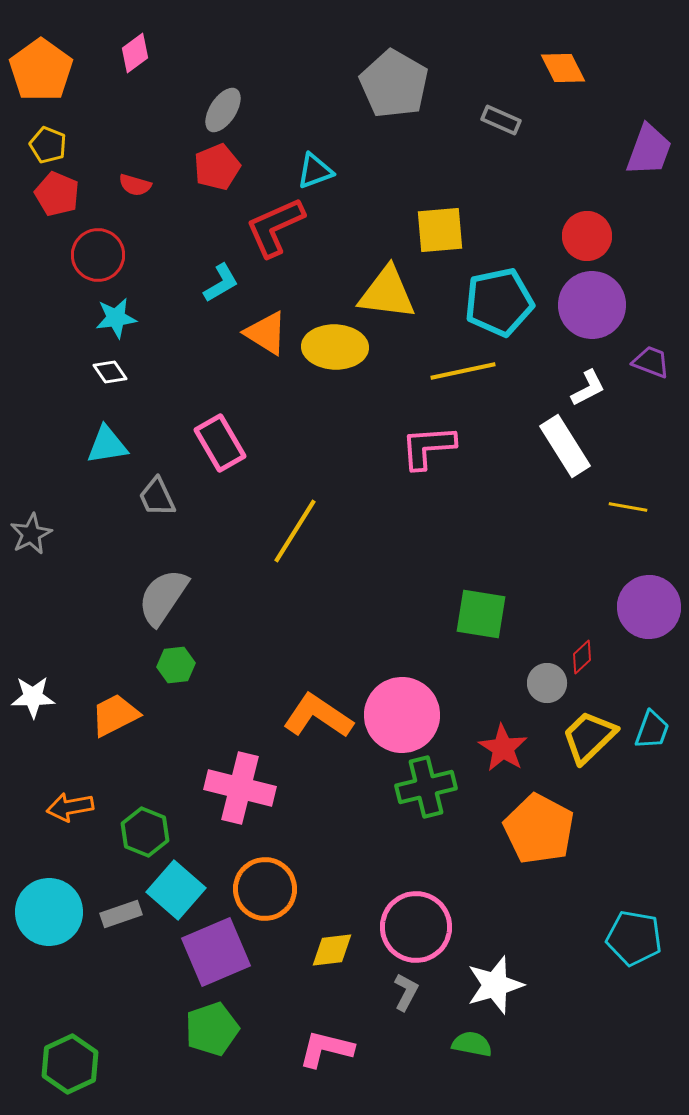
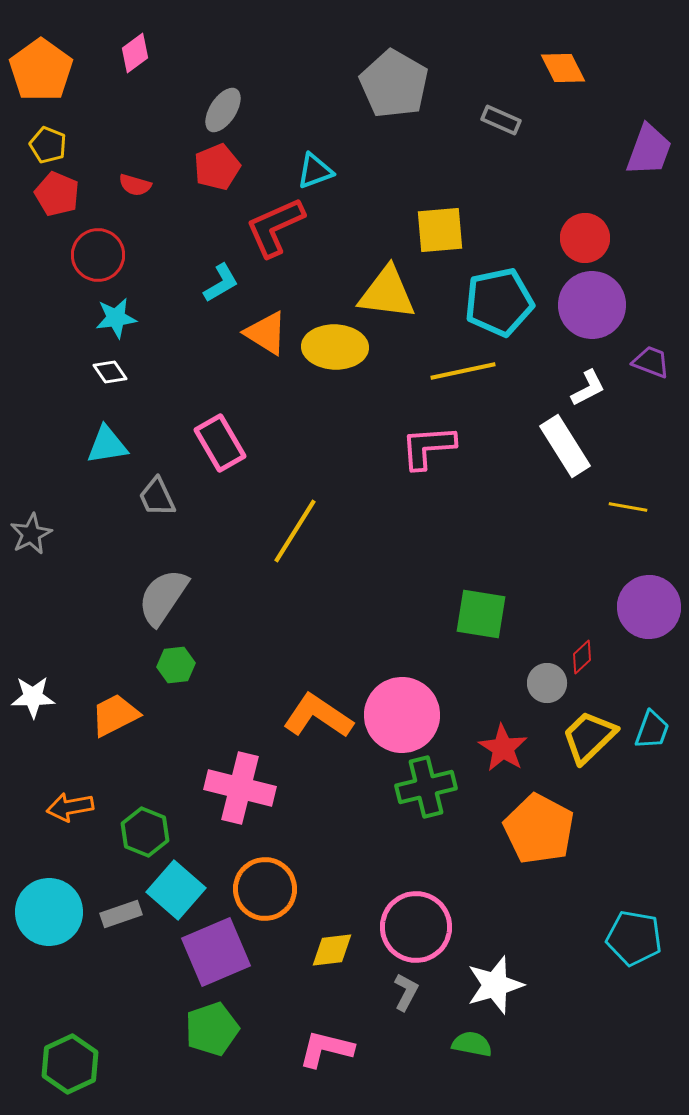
red circle at (587, 236): moved 2 px left, 2 px down
